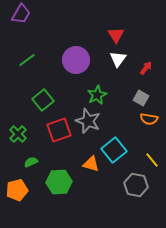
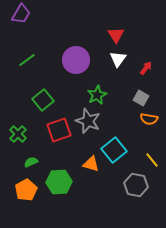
orange pentagon: moved 9 px right; rotated 15 degrees counterclockwise
